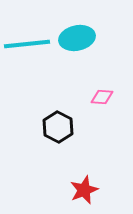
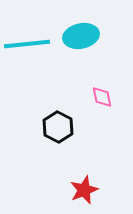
cyan ellipse: moved 4 px right, 2 px up
pink diamond: rotated 75 degrees clockwise
